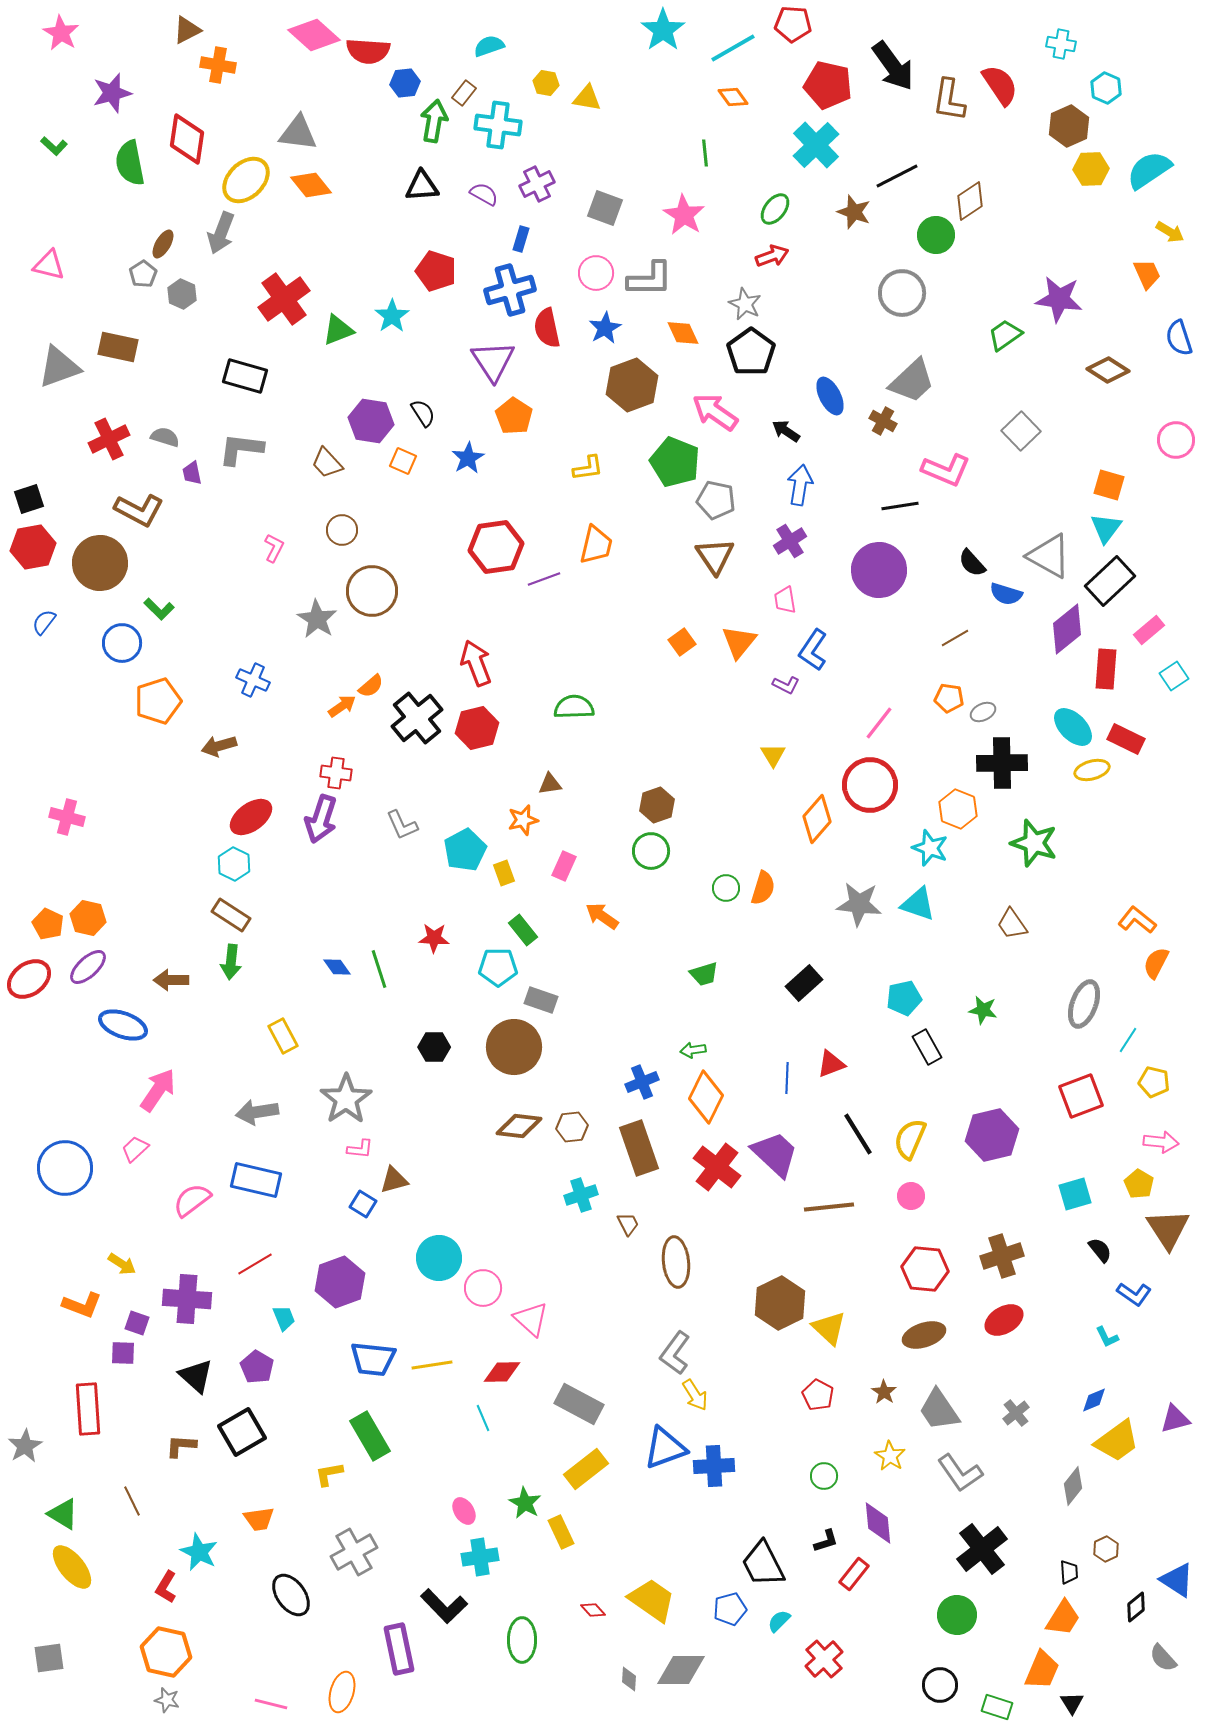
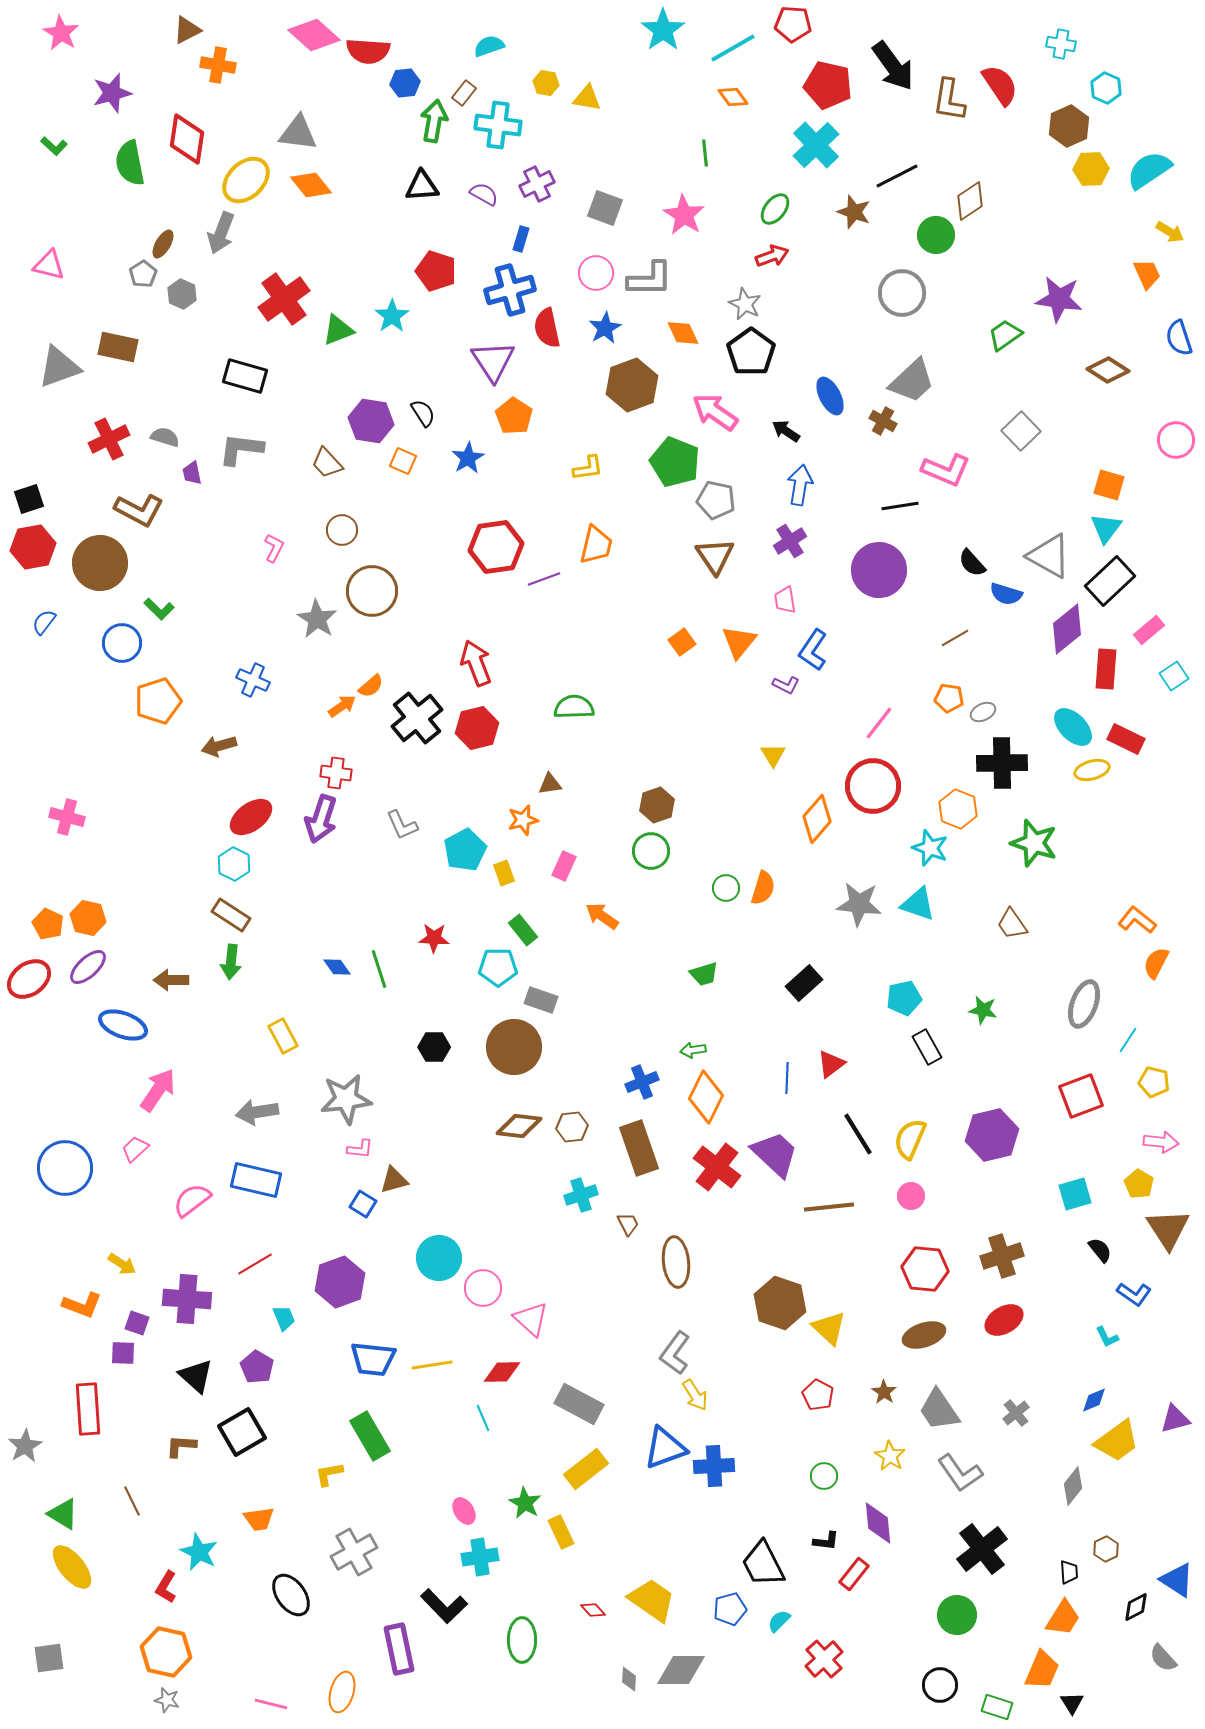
red circle at (870, 785): moved 3 px right, 1 px down
red triangle at (831, 1064): rotated 16 degrees counterclockwise
gray star at (346, 1099): rotated 27 degrees clockwise
brown hexagon at (780, 1303): rotated 15 degrees counterclockwise
black L-shape at (826, 1541): rotated 24 degrees clockwise
black diamond at (1136, 1607): rotated 12 degrees clockwise
